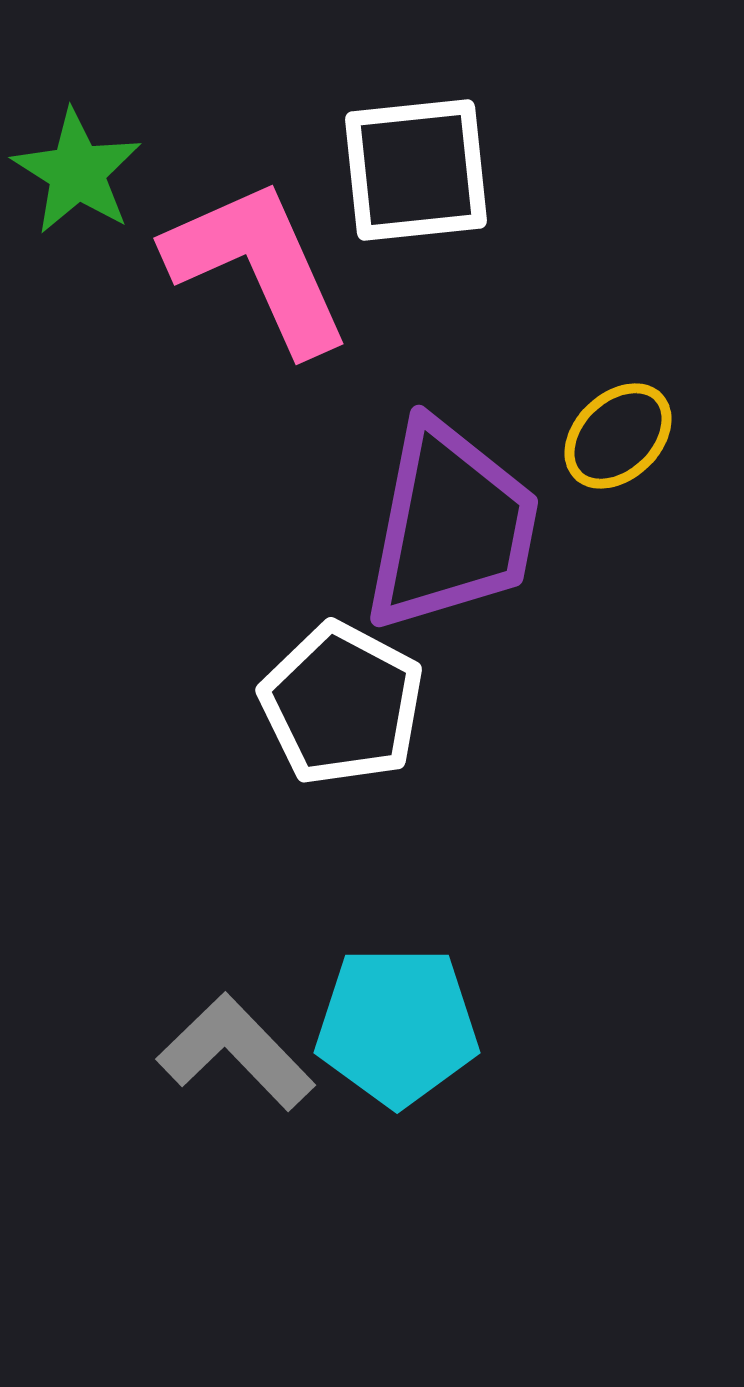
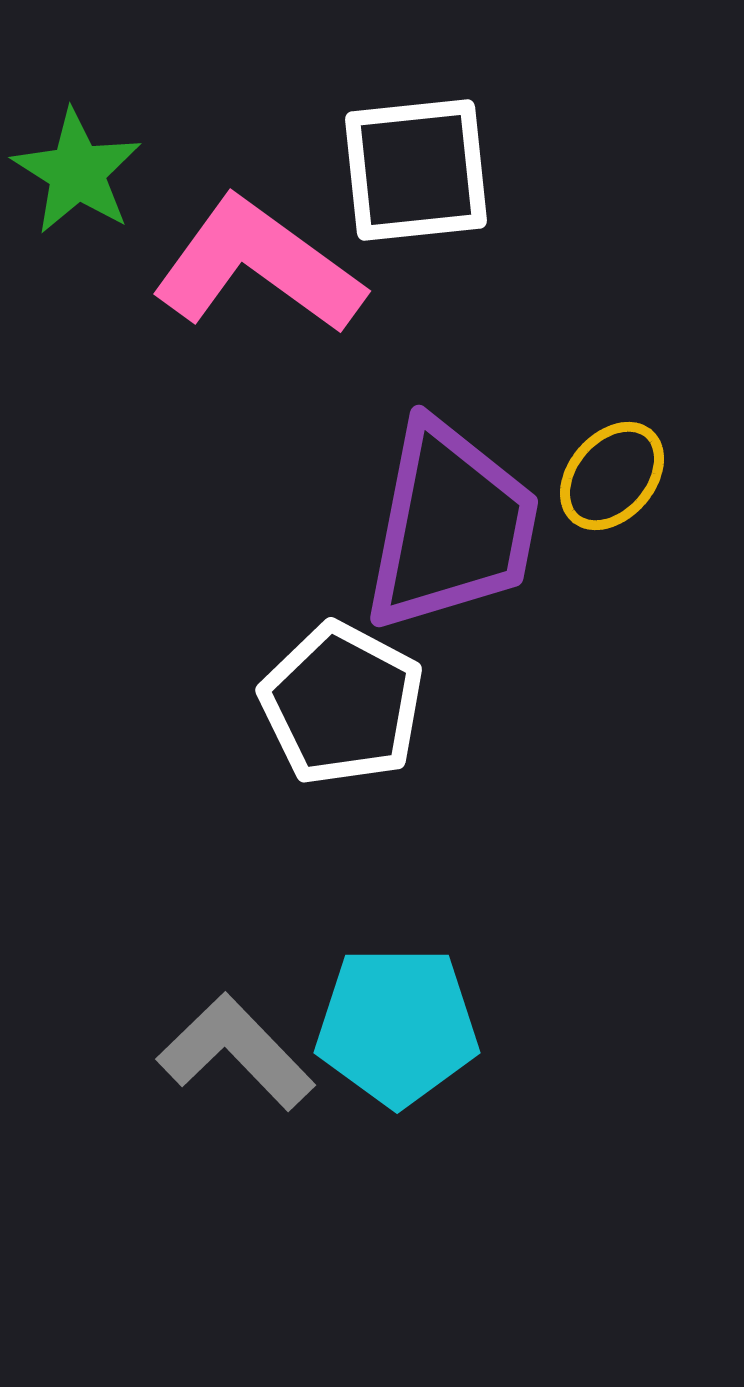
pink L-shape: rotated 30 degrees counterclockwise
yellow ellipse: moved 6 px left, 40 px down; rotated 5 degrees counterclockwise
